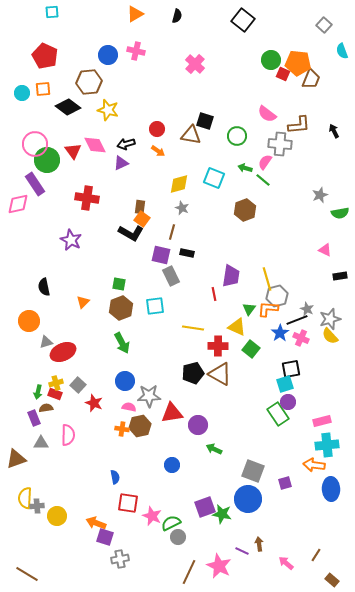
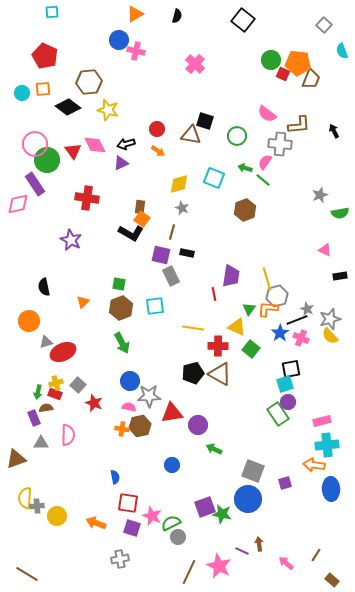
blue circle at (108, 55): moved 11 px right, 15 px up
blue circle at (125, 381): moved 5 px right
purple square at (105, 537): moved 27 px right, 9 px up
